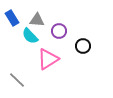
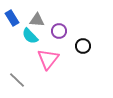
pink triangle: rotated 20 degrees counterclockwise
